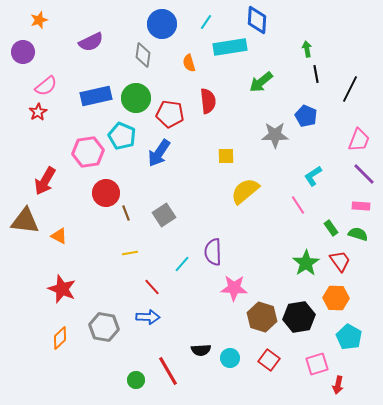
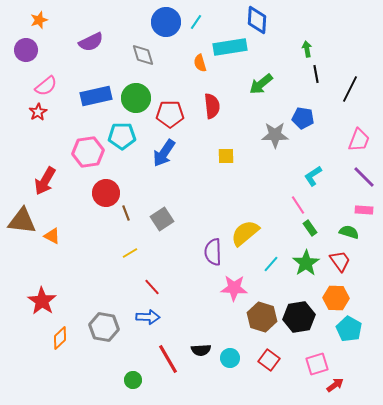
cyan line at (206, 22): moved 10 px left
blue circle at (162, 24): moved 4 px right, 2 px up
purple circle at (23, 52): moved 3 px right, 2 px up
gray diamond at (143, 55): rotated 25 degrees counterclockwise
orange semicircle at (189, 63): moved 11 px right
green arrow at (261, 82): moved 2 px down
red semicircle at (208, 101): moved 4 px right, 5 px down
red pentagon at (170, 114): rotated 8 degrees counterclockwise
blue pentagon at (306, 116): moved 3 px left, 2 px down; rotated 15 degrees counterclockwise
cyan pentagon at (122, 136): rotated 24 degrees counterclockwise
blue arrow at (159, 153): moved 5 px right
purple line at (364, 174): moved 3 px down
yellow semicircle at (245, 191): moved 42 px down
pink rectangle at (361, 206): moved 3 px right, 4 px down
gray square at (164, 215): moved 2 px left, 4 px down
brown triangle at (25, 221): moved 3 px left
green rectangle at (331, 228): moved 21 px left
green semicircle at (358, 234): moved 9 px left, 2 px up
orange triangle at (59, 236): moved 7 px left
yellow line at (130, 253): rotated 21 degrees counterclockwise
cyan line at (182, 264): moved 89 px right
red star at (62, 289): moved 20 px left, 12 px down; rotated 12 degrees clockwise
cyan pentagon at (349, 337): moved 8 px up
red line at (168, 371): moved 12 px up
green circle at (136, 380): moved 3 px left
red arrow at (338, 385): moved 3 px left; rotated 138 degrees counterclockwise
